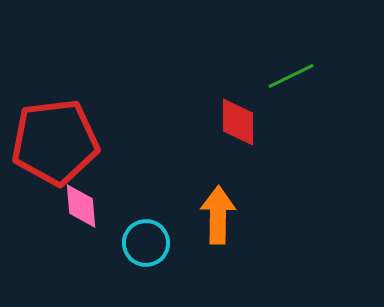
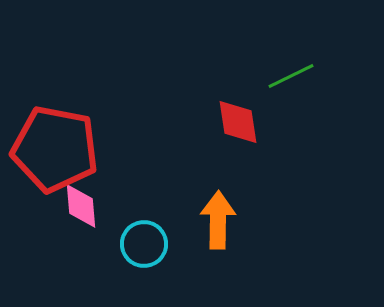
red diamond: rotated 9 degrees counterclockwise
red pentagon: moved 7 px down; rotated 18 degrees clockwise
orange arrow: moved 5 px down
cyan circle: moved 2 px left, 1 px down
